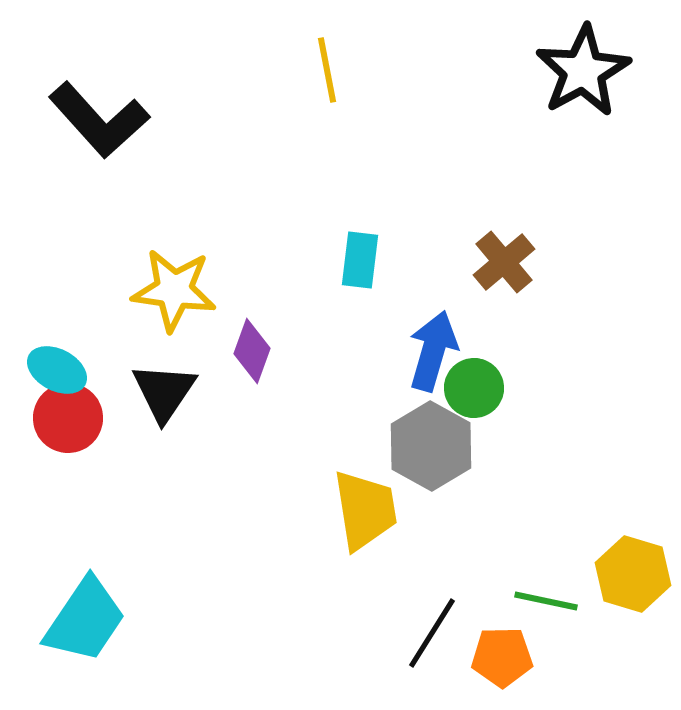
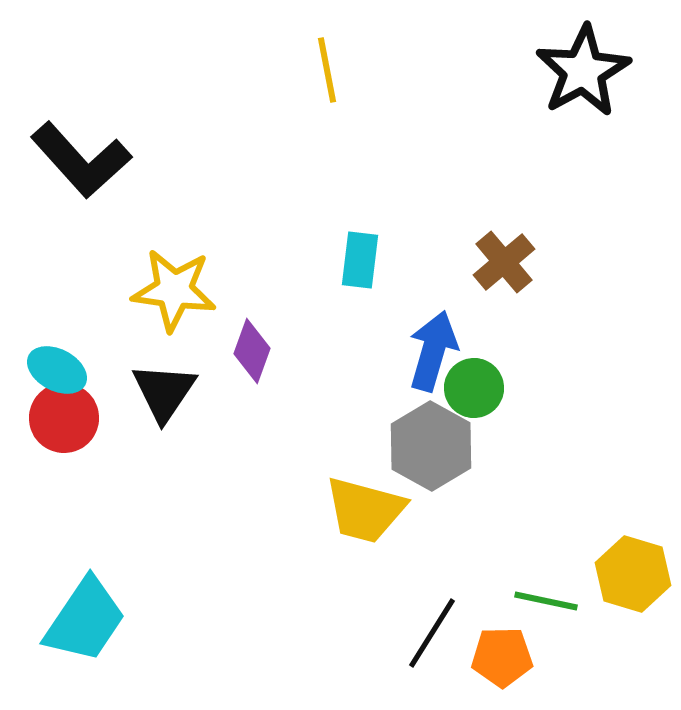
black L-shape: moved 18 px left, 40 px down
red circle: moved 4 px left
yellow trapezoid: rotated 114 degrees clockwise
